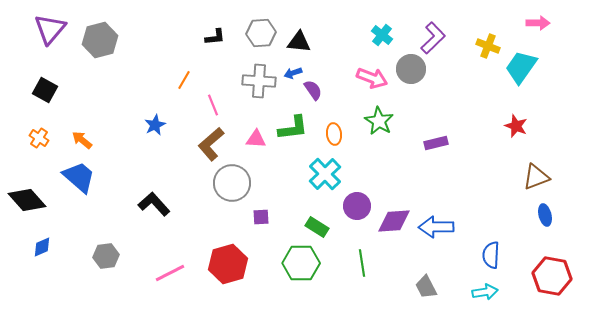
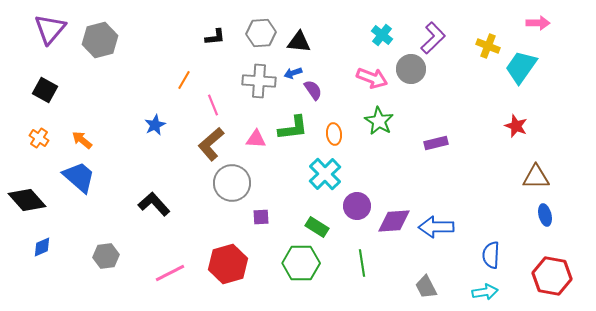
brown triangle at (536, 177): rotated 20 degrees clockwise
